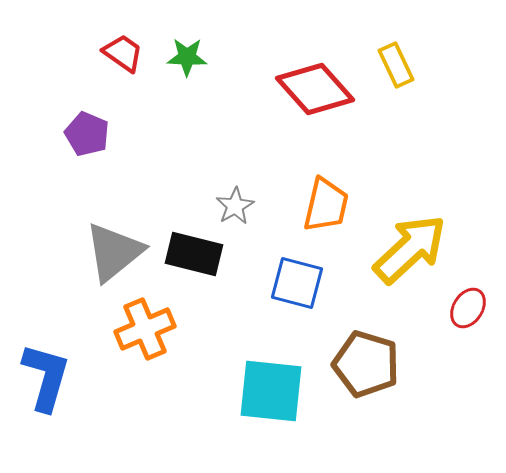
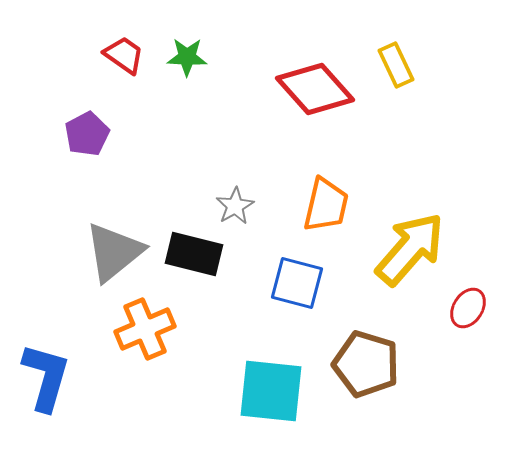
red trapezoid: moved 1 px right, 2 px down
purple pentagon: rotated 21 degrees clockwise
yellow arrow: rotated 6 degrees counterclockwise
